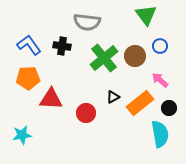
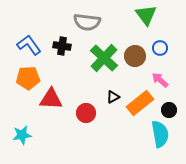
blue circle: moved 2 px down
green cross: rotated 8 degrees counterclockwise
black circle: moved 2 px down
